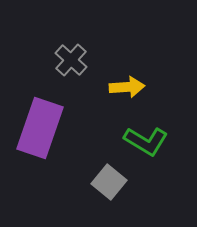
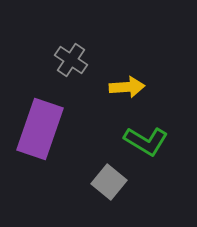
gray cross: rotated 8 degrees counterclockwise
purple rectangle: moved 1 px down
